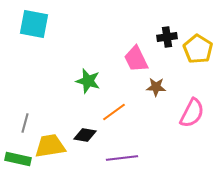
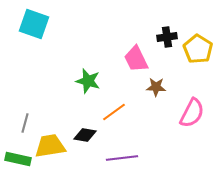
cyan square: rotated 8 degrees clockwise
